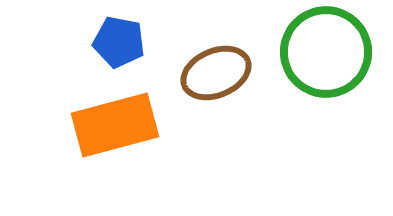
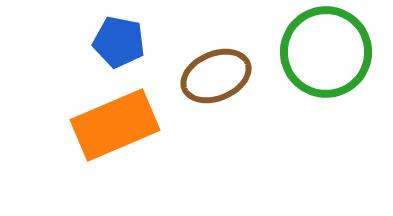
brown ellipse: moved 3 px down
orange rectangle: rotated 8 degrees counterclockwise
